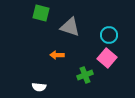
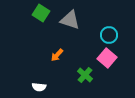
green square: rotated 18 degrees clockwise
gray triangle: moved 7 px up
orange arrow: rotated 48 degrees counterclockwise
green cross: rotated 28 degrees counterclockwise
